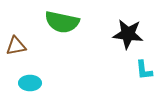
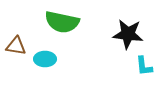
brown triangle: rotated 20 degrees clockwise
cyan L-shape: moved 4 px up
cyan ellipse: moved 15 px right, 24 px up
